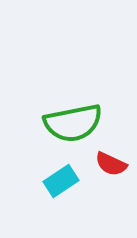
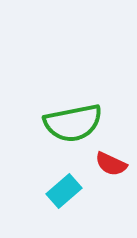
cyan rectangle: moved 3 px right, 10 px down; rotated 8 degrees counterclockwise
